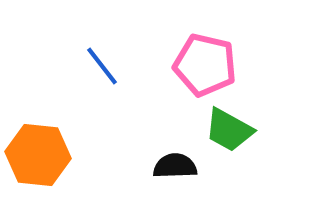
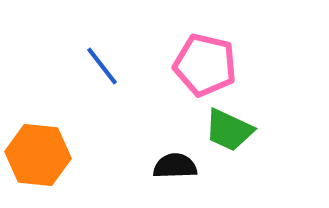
green trapezoid: rotated 4 degrees counterclockwise
